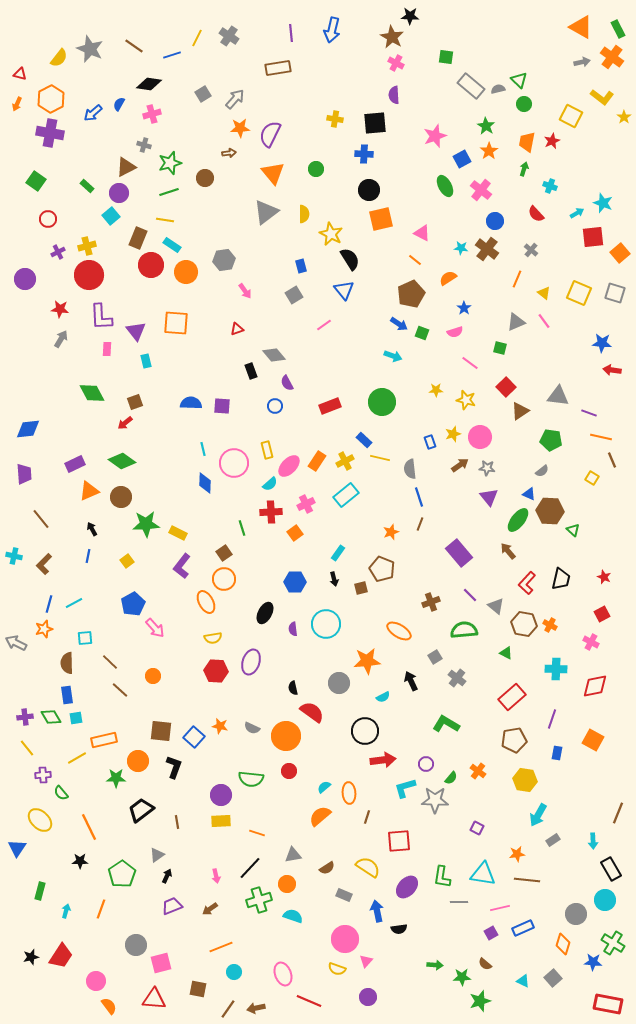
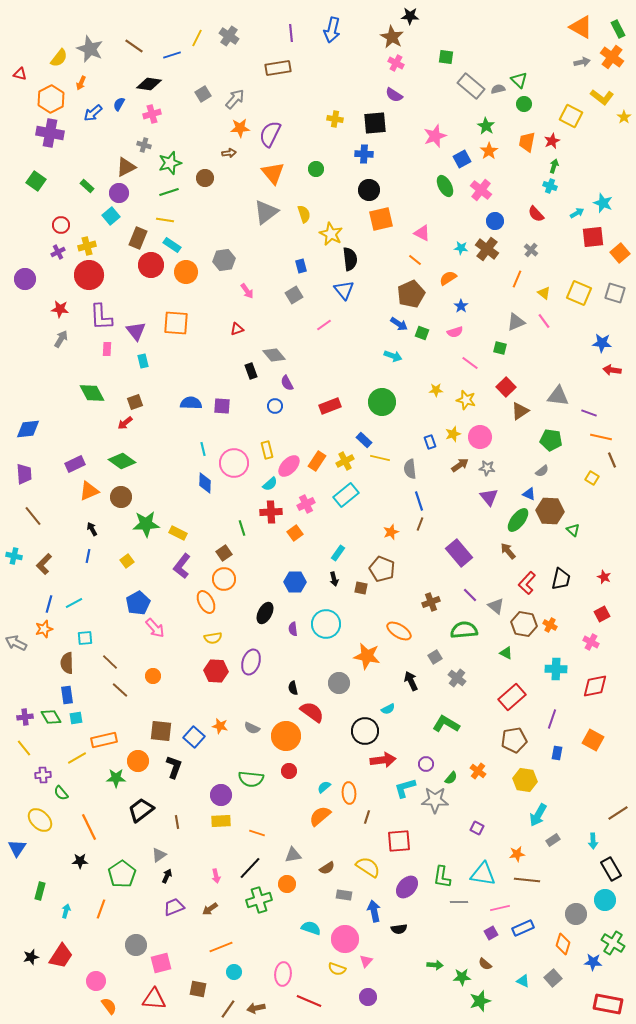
purple semicircle at (394, 95): rotated 54 degrees counterclockwise
orange arrow at (17, 104): moved 64 px right, 21 px up
green arrow at (524, 169): moved 30 px right, 3 px up
yellow semicircle at (304, 214): rotated 18 degrees counterclockwise
red circle at (48, 219): moved 13 px right, 6 px down
black semicircle at (350, 259): rotated 25 degrees clockwise
pink arrow at (245, 291): moved 2 px right
blue star at (464, 308): moved 3 px left, 2 px up
cyan rectangle at (146, 361): moved 3 px left
blue line at (419, 497): moved 4 px down
brown line at (41, 519): moved 8 px left, 3 px up
brown square at (361, 588): rotated 24 degrees clockwise
blue pentagon at (133, 604): moved 5 px right, 1 px up
orange star at (367, 661): moved 5 px up; rotated 16 degrees clockwise
cyan semicircle at (383, 697): moved 5 px right, 12 px down
yellow line at (27, 748): moved 3 px left
brown line at (618, 813): rotated 35 degrees clockwise
gray triangle at (157, 855): moved 2 px right
gray rectangle at (344, 895): rotated 14 degrees counterclockwise
purple trapezoid at (172, 906): moved 2 px right, 1 px down
blue arrow at (377, 911): moved 3 px left
cyan semicircle at (293, 916): moved 18 px right, 12 px down
pink ellipse at (283, 974): rotated 25 degrees clockwise
